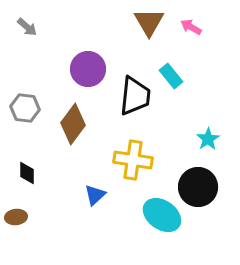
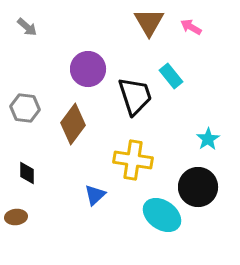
black trapezoid: rotated 24 degrees counterclockwise
